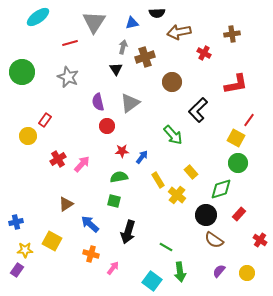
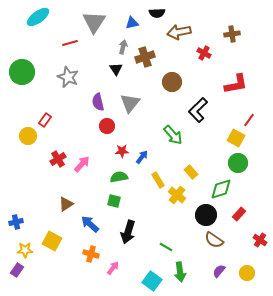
gray triangle at (130, 103): rotated 15 degrees counterclockwise
